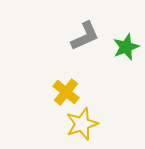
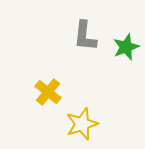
gray L-shape: rotated 120 degrees clockwise
yellow cross: moved 18 px left
